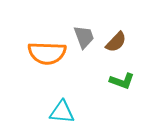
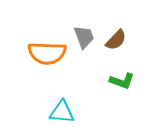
brown semicircle: moved 2 px up
